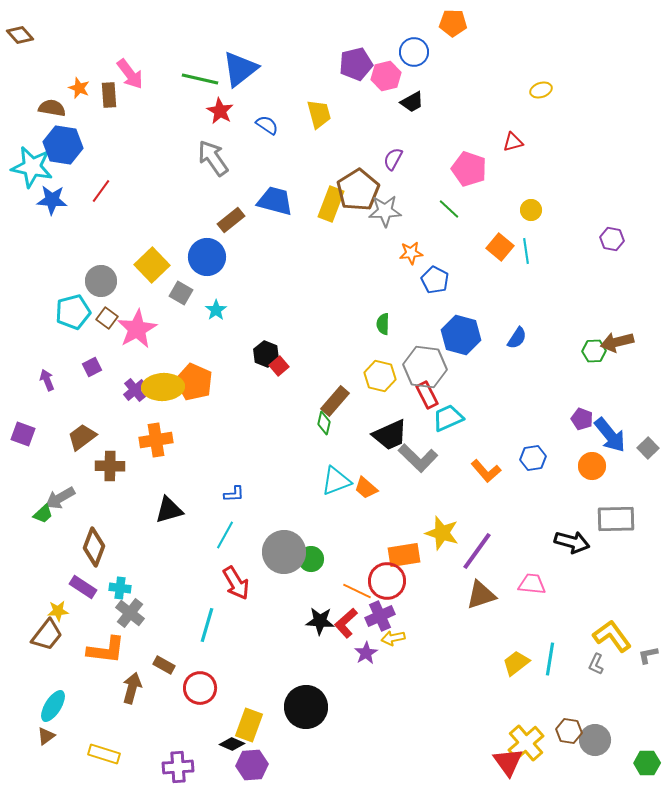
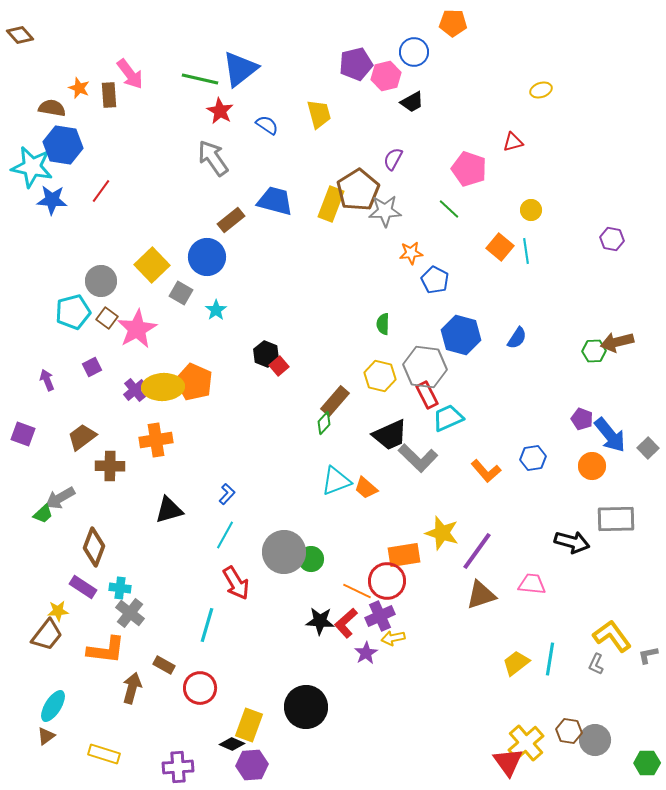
green diamond at (324, 423): rotated 30 degrees clockwise
blue L-shape at (234, 494): moved 7 px left; rotated 45 degrees counterclockwise
